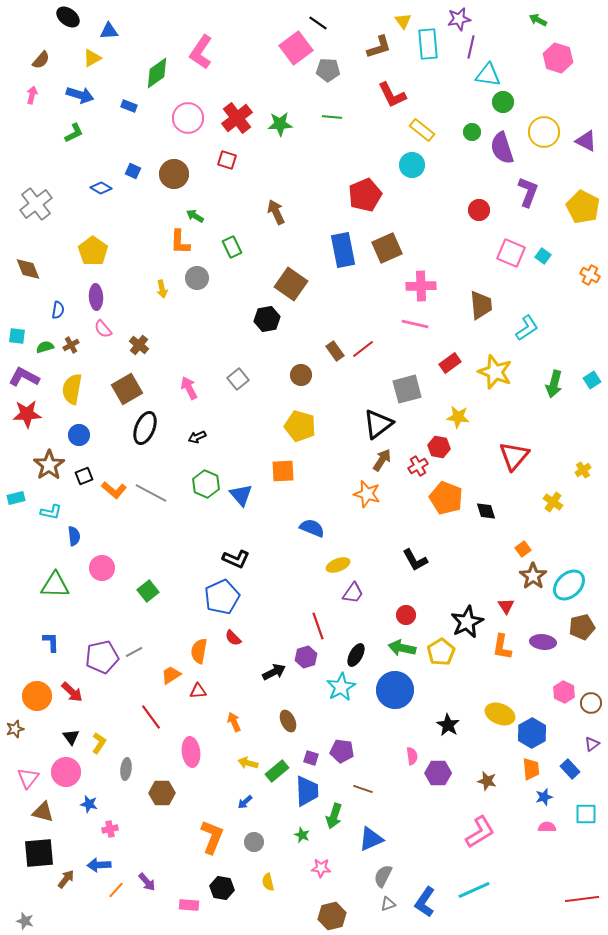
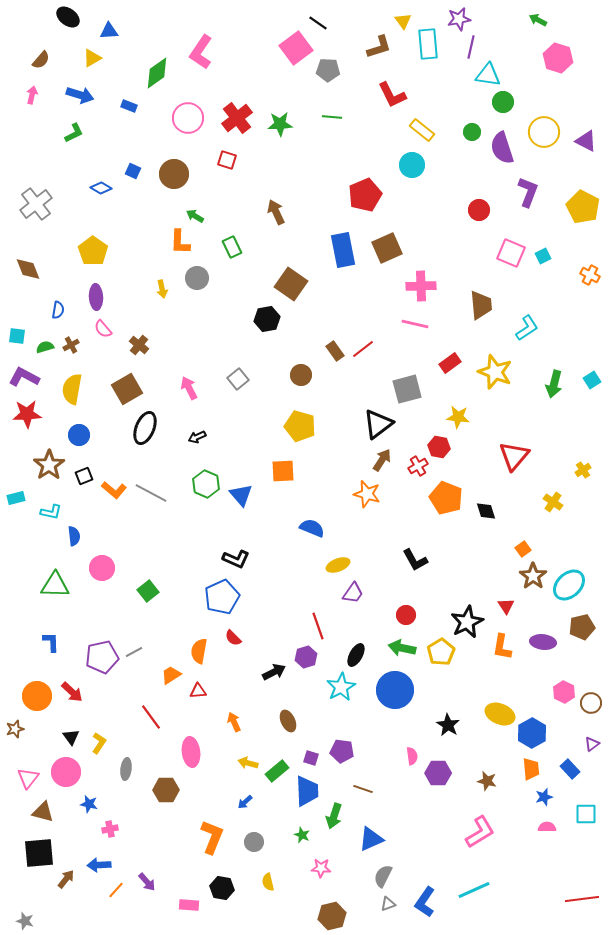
cyan square at (543, 256): rotated 28 degrees clockwise
brown hexagon at (162, 793): moved 4 px right, 3 px up
